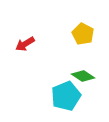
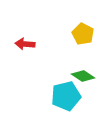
red arrow: rotated 36 degrees clockwise
cyan pentagon: rotated 8 degrees clockwise
